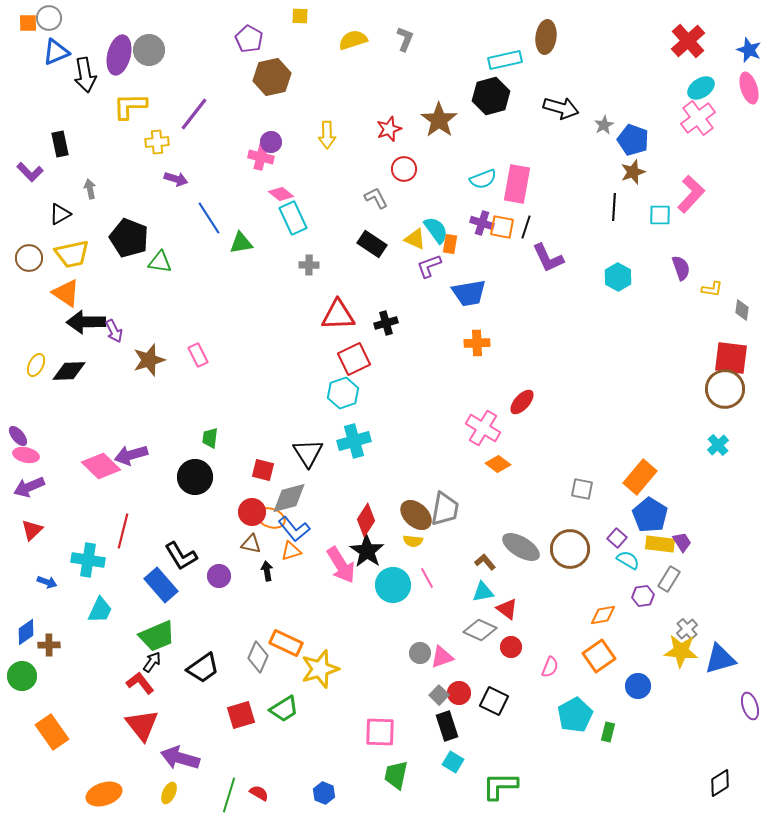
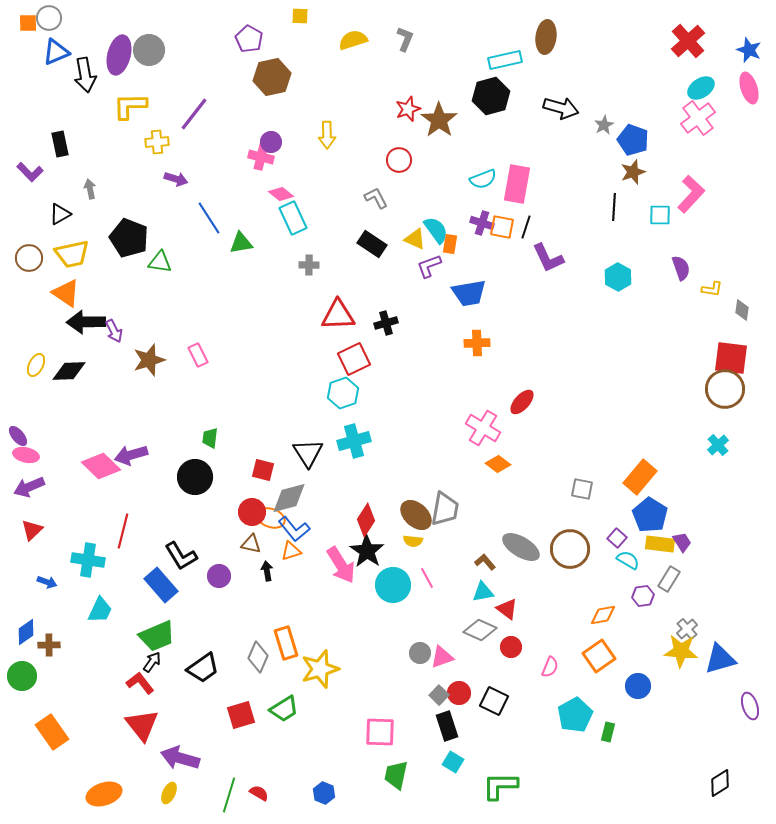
red star at (389, 129): moved 19 px right, 20 px up
red circle at (404, 169): moved 5 px left, 9 px up
orange rectangle at (286, 643): rotated 48 degrees clockwise
